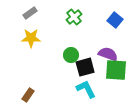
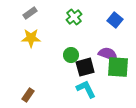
green square: moved 2 px right, 3 px up
